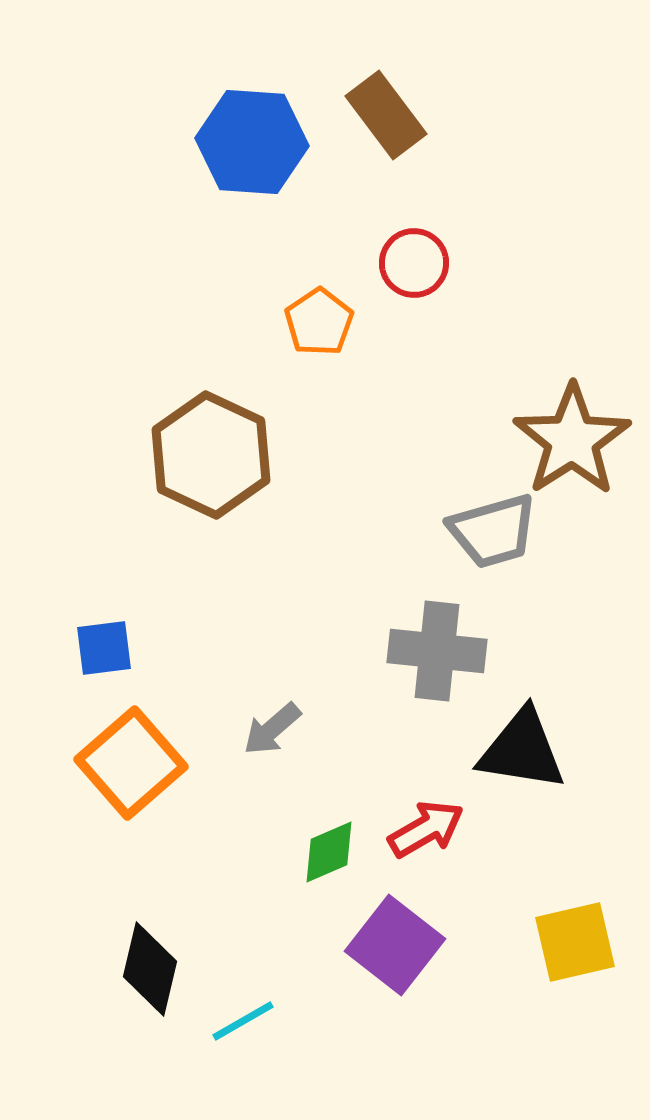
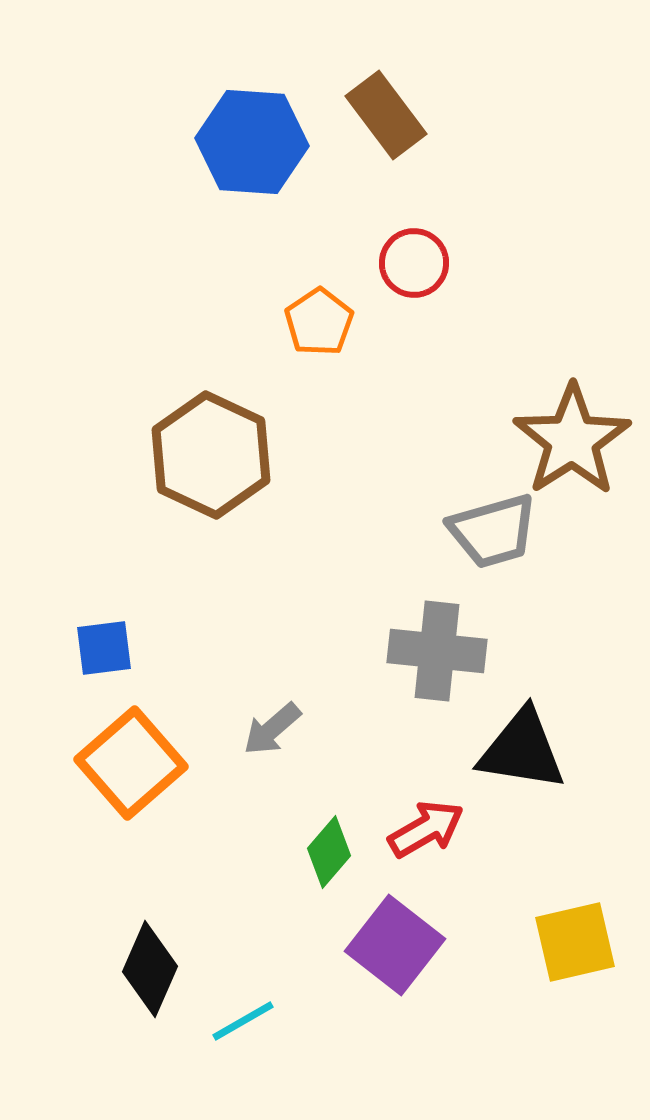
green diamond: rotated 26 degrees counterclockwise
black diamond: rotated 10 degrees clockwise
